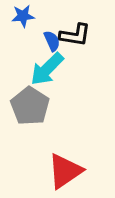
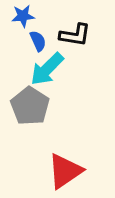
blue semicircle: moved 14 px left
